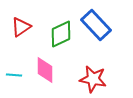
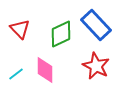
red triangle: moved 1 px left, 2 px down; rotated 40 degrees counterclockwise
cyan line: moved 2 px right, 1 px up; rotated 42 degrees counterclockwise
red star: moved 3 px right, 13 px up; rotated 16 degrees clockwise
